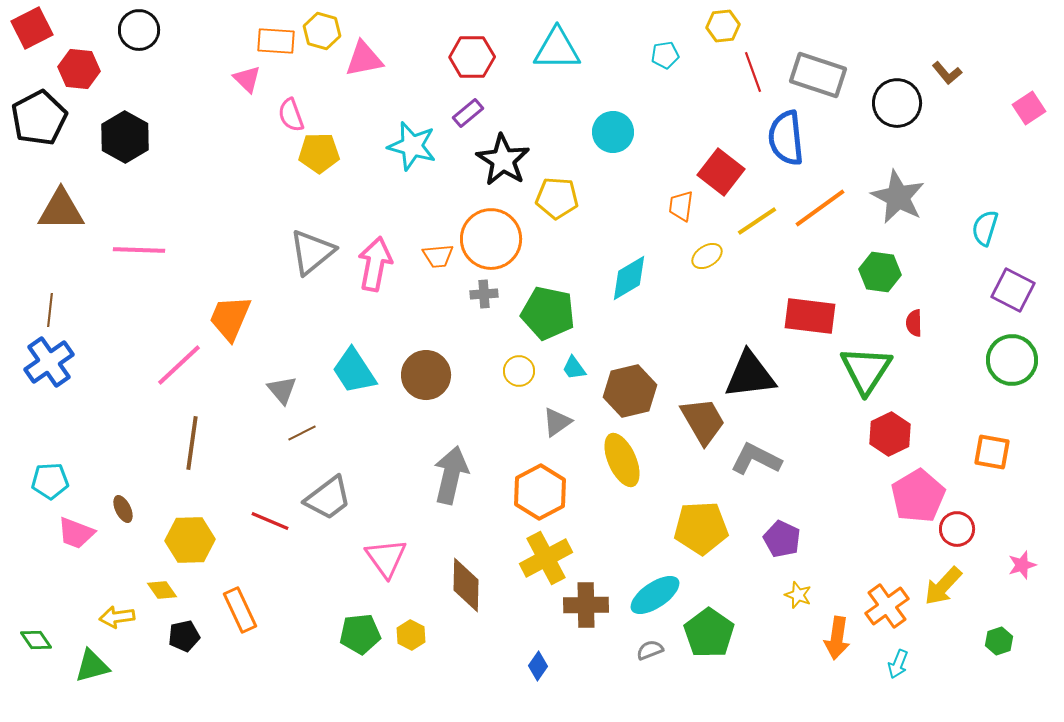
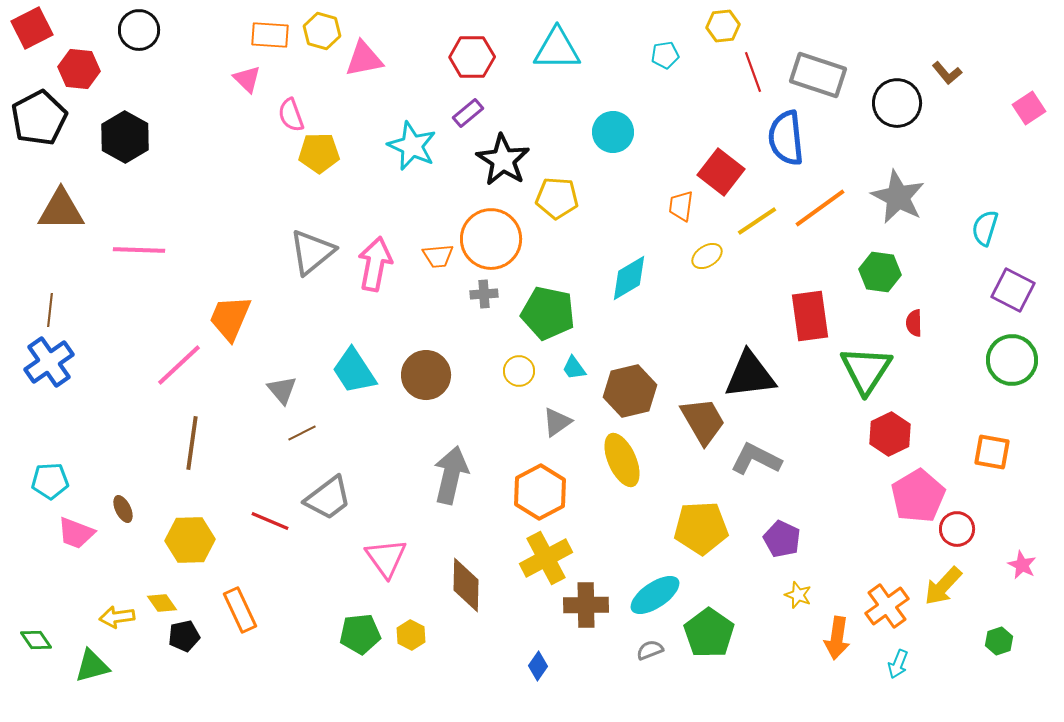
orange rectangle at (276, 41): moved 6 px left, 6 px up
cyan star at (412, 146): rotated 9 degrees clockwise
red rectangle at (810, 316): rotated 75 degrees clockwise
pink star at (1022, 565): rotated 28 degrees counterclockwise
yellow diamond at (162, 590): moved 13 px down
